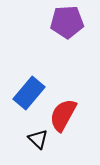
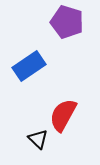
purple pentagon: rotated 20 degrees clockwise
blue rectangle: moved 27 px up; rotated 16 degrees clockwise
